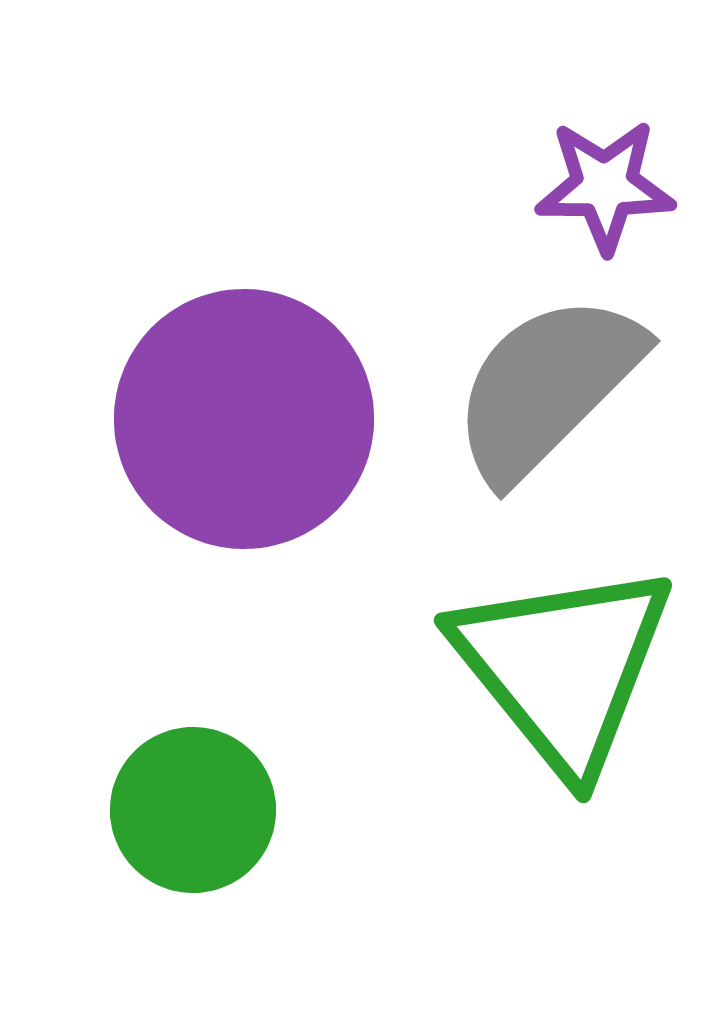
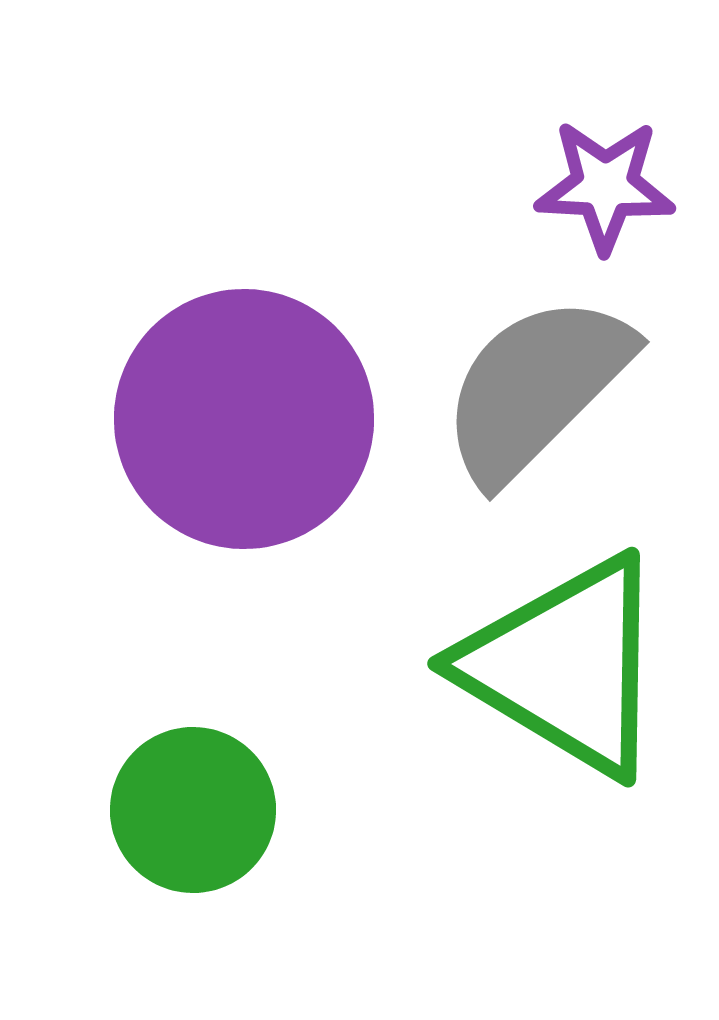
purple star: rotated 3 degrees clockwise
gray semicircle: moved 11 px left, 1 px down
green triangle: moved 2 px right, 1 px up; rotated 20 degrees counterclockwise
